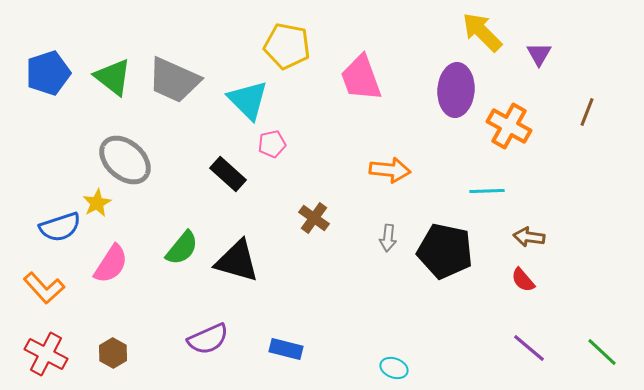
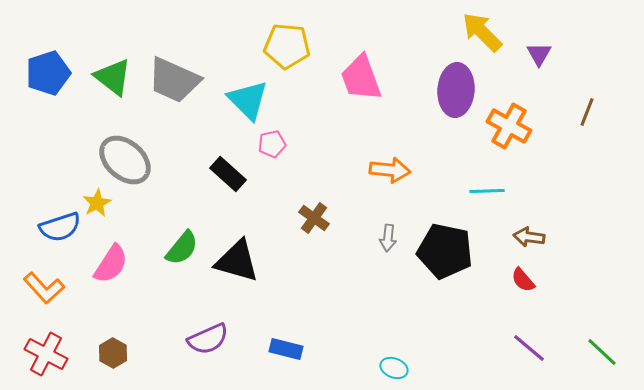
yellow pentagon: rotated 6 degrees counterclockwise
